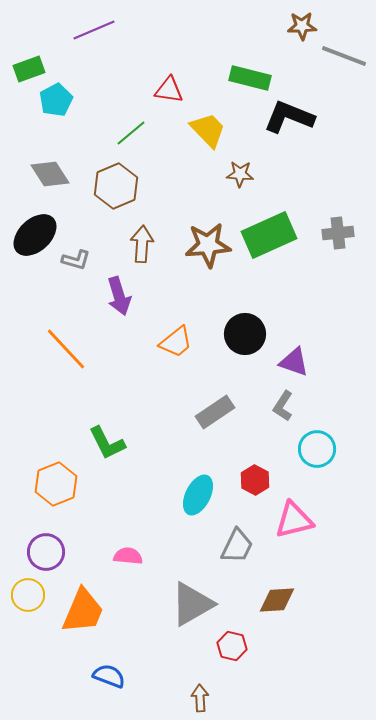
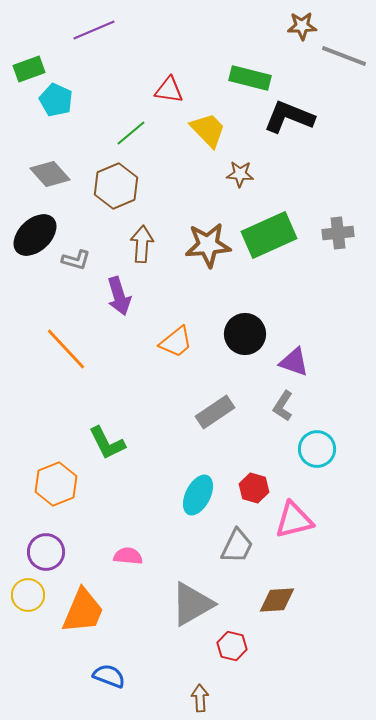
cyan pentagon at (56, 100): rotated 20 degrees counterclockwise
gray diamond at (50, 174): rotated 9 degrees counterclockwise
red hexagon at (255, 480): moved 1 px left, 8 px down; rotated 12 degrees counterclockwise
